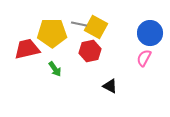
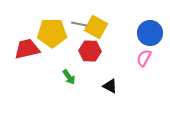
red hexagon: rotated 15 degrees clockwise
green arrow: moved 14 px right, 8 px down
